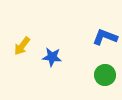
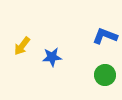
blue L-shape: moved 1 px up
blue star: rotated 12 degrees counterclockwise
